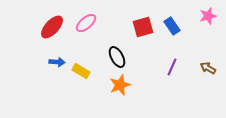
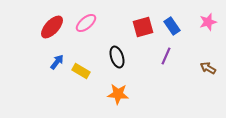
pink star: moved 6 px down
black ellipse: rotated 10 degrees clockwise
blue arrow: rotated 56 degrees counterclockwise
purple line: moved 6 px left, 11 px up
orange star: moved 2 px left, 9 px down; rotated 25 degrees clockwise
